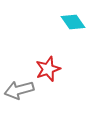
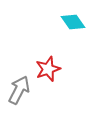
gray arrow: rotated 132 degrees clockwise
